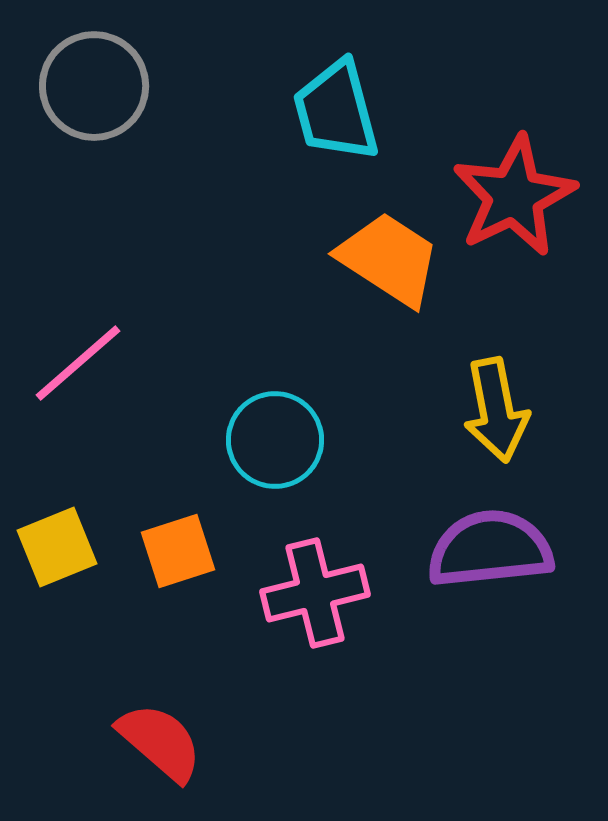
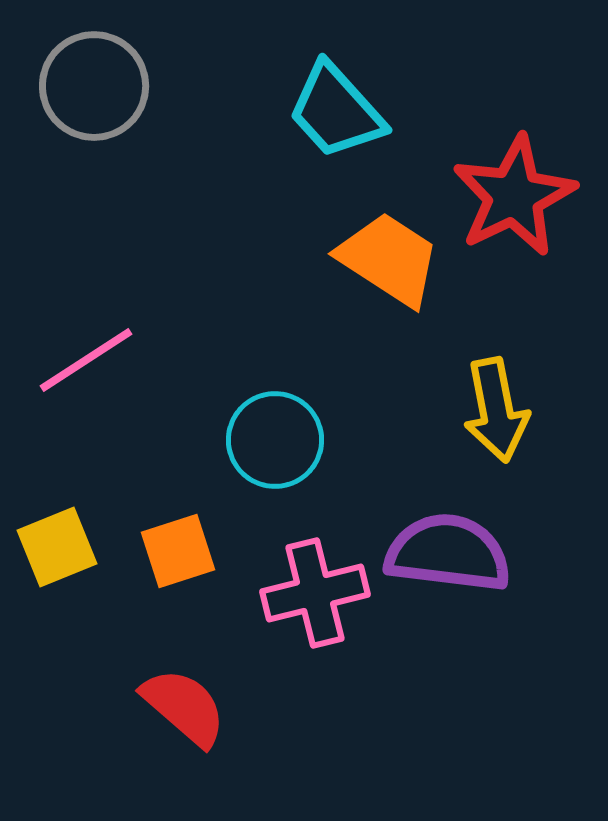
cyan trapezoid: rotated 27 degrees counterclockwise
pink line: moved 8 px right, 3 px up; rotated 8 degrees clockwise
purple semicircle: moved 42 px left, 4 px down; rotated 13 degrees clockwise
red semicircle: moved 24 px right, 35 px up
